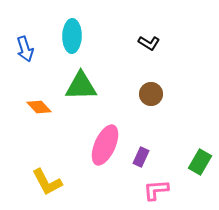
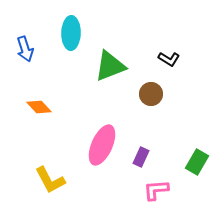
cyan ellipse: moved 1 px left, 3 px up
black L-shape: moved 20 px right, 16 px down
green triangle: moved 29 px right, 20 px up; rotated 20 degrees counterclockwise
pink ellipse: moved 3 px left
green rectangle: moved 3 px left
yellow L-shape: moved 3 px right, 2 px up
